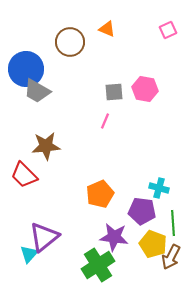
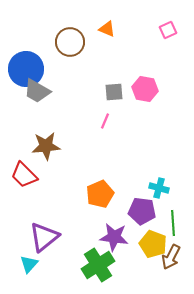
cyan triangle: moved 10 px down
